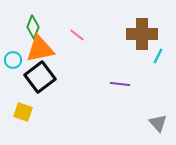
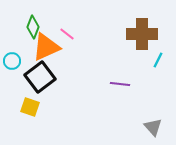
pink line: moved 10 px left, 1 px up
orange triangle: moved 6 px right, 2 px up; rotated 12 degrees counterclockwise
cyan line: moved 4 px down
cyan circle: moved 1 px left, 1 px down
yellow square: moved 7 px right, 5 px up
gray triangle: moved 5 px left, 4 px down
